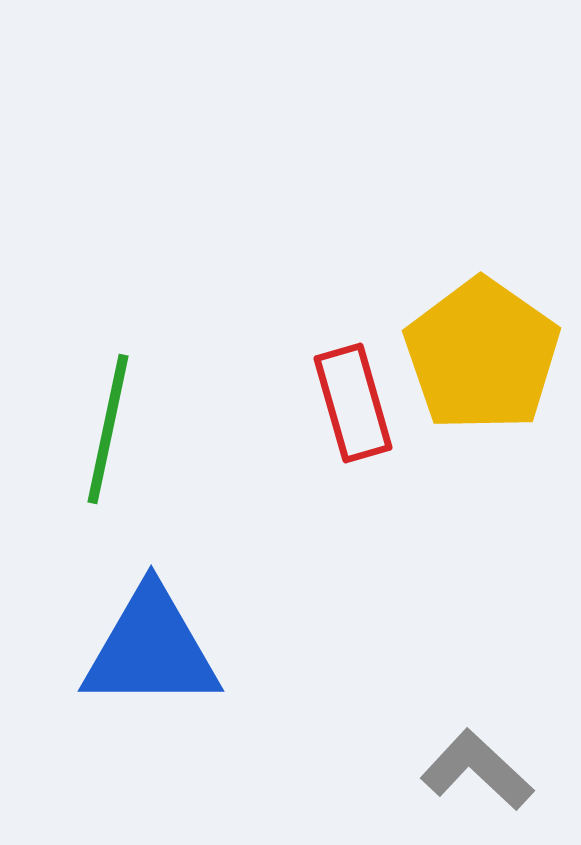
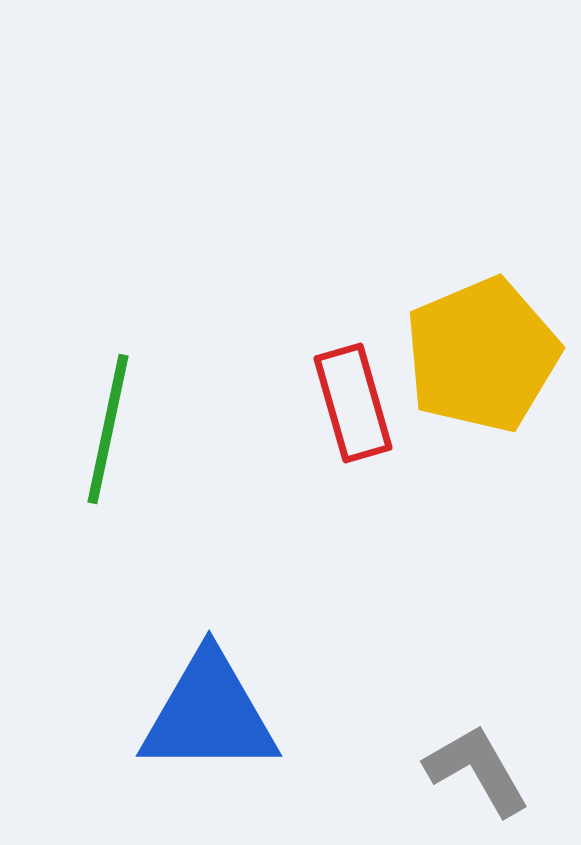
yellow pentagon: rotated 14 degrees clockwise
blue triangle: moved 58 px right, 65 px down
gray L-shape: rotated 17 degrees clockwise
